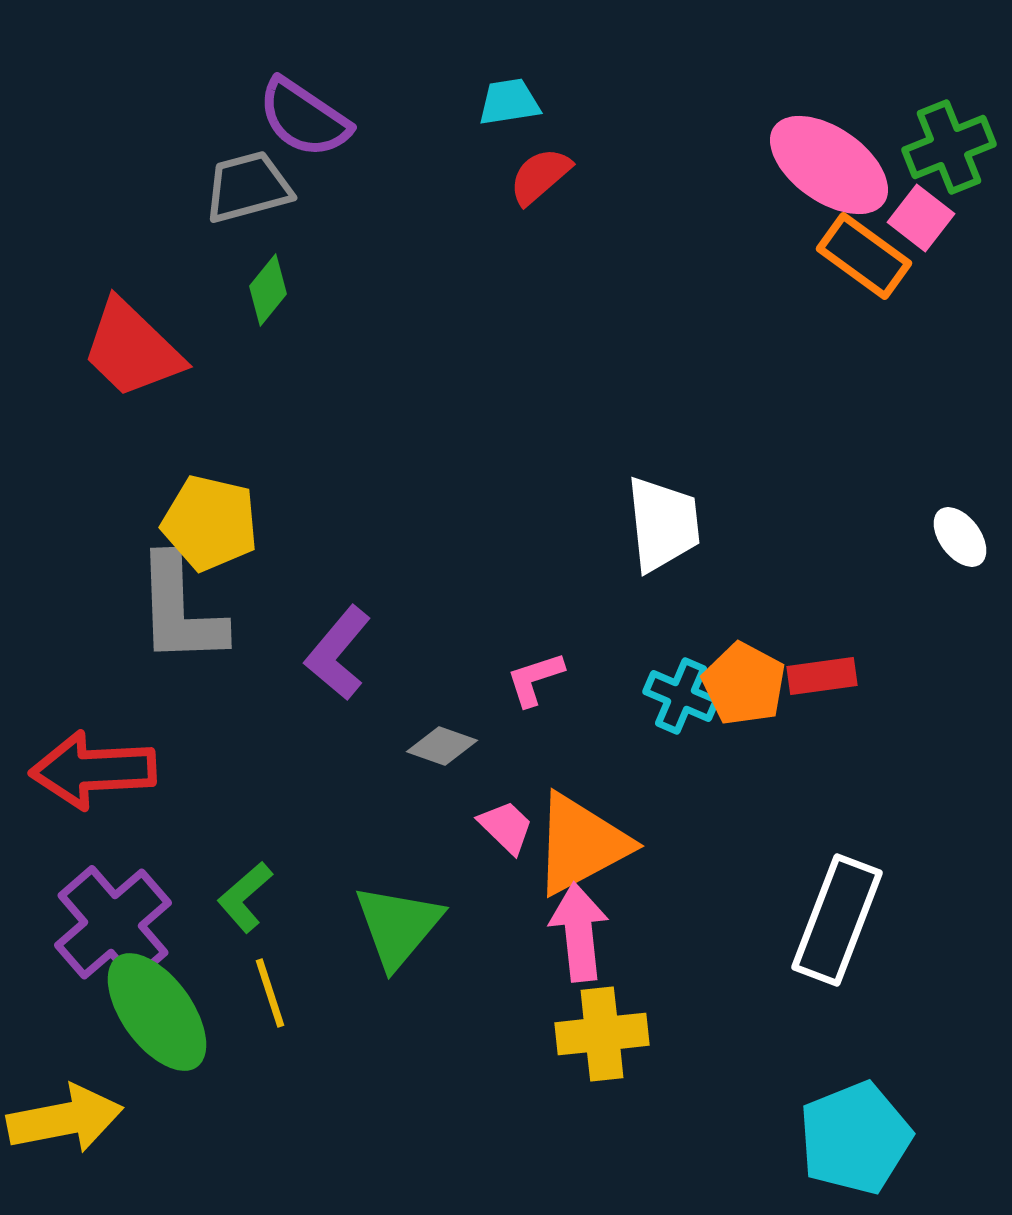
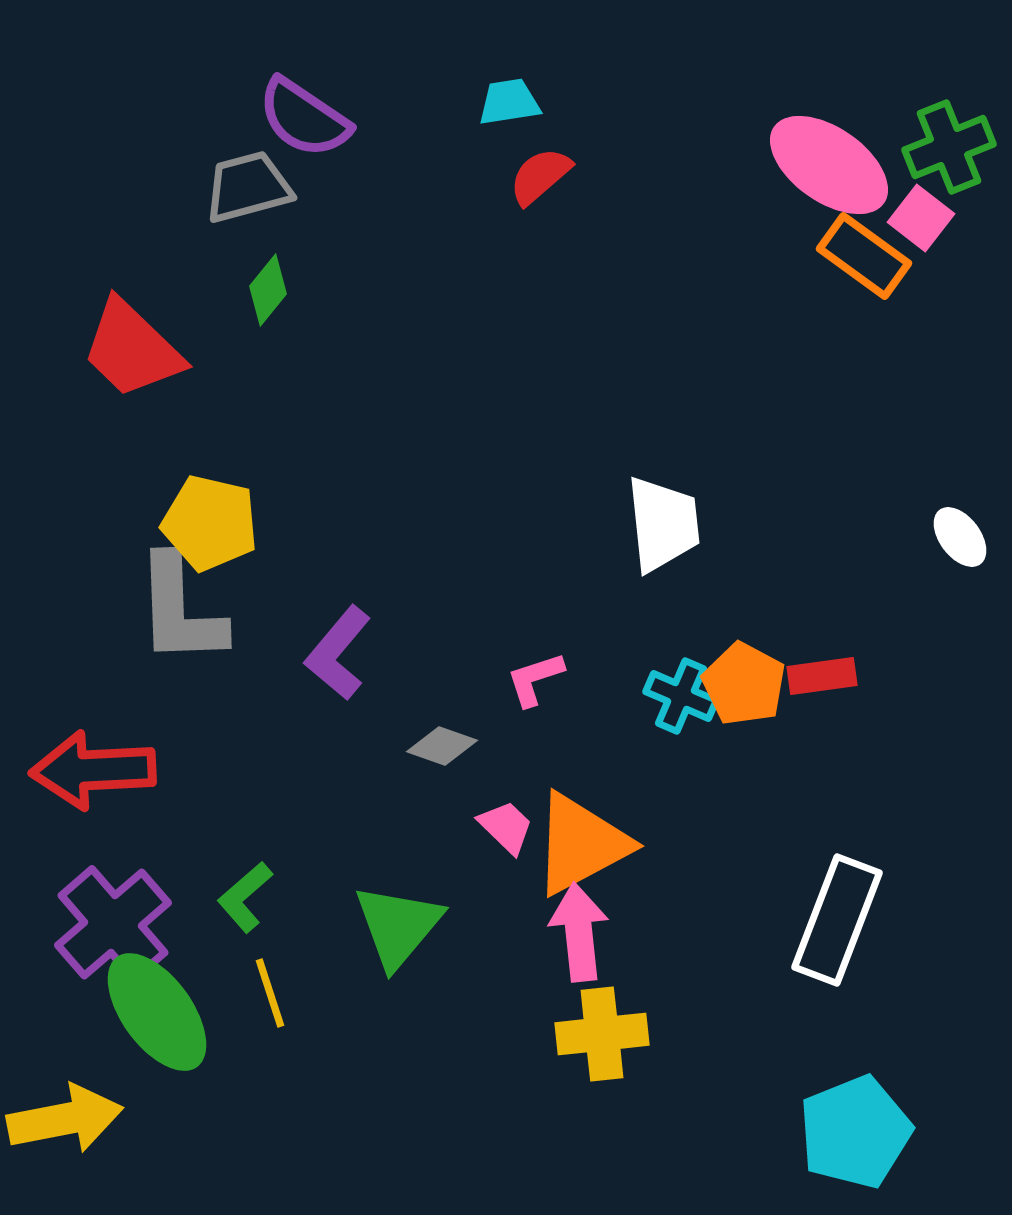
cyan pentagon: moved 6 px up
